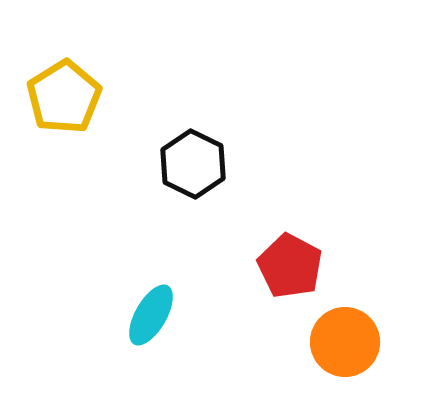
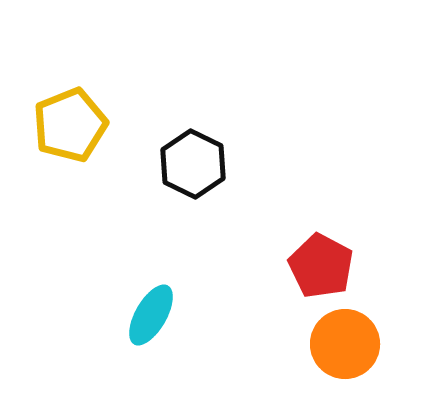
yellow pentagon: moved 6 px right, 28 px down; rotated 10 degrees clockwise
red pentagon: moved 31 px right
orange circle: moved 2 px down
